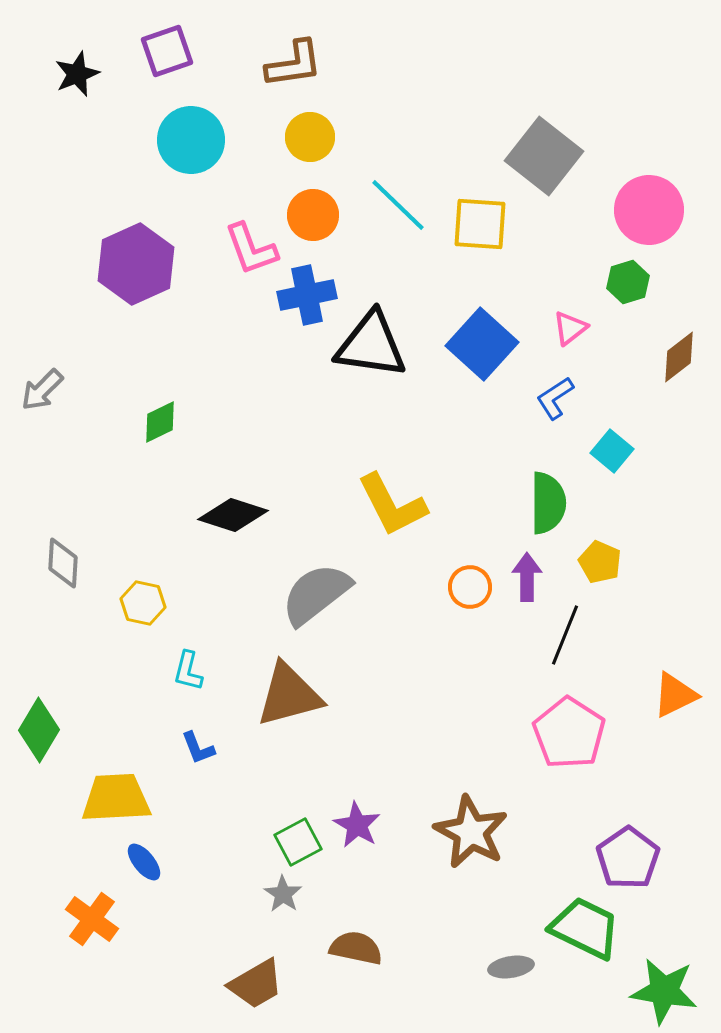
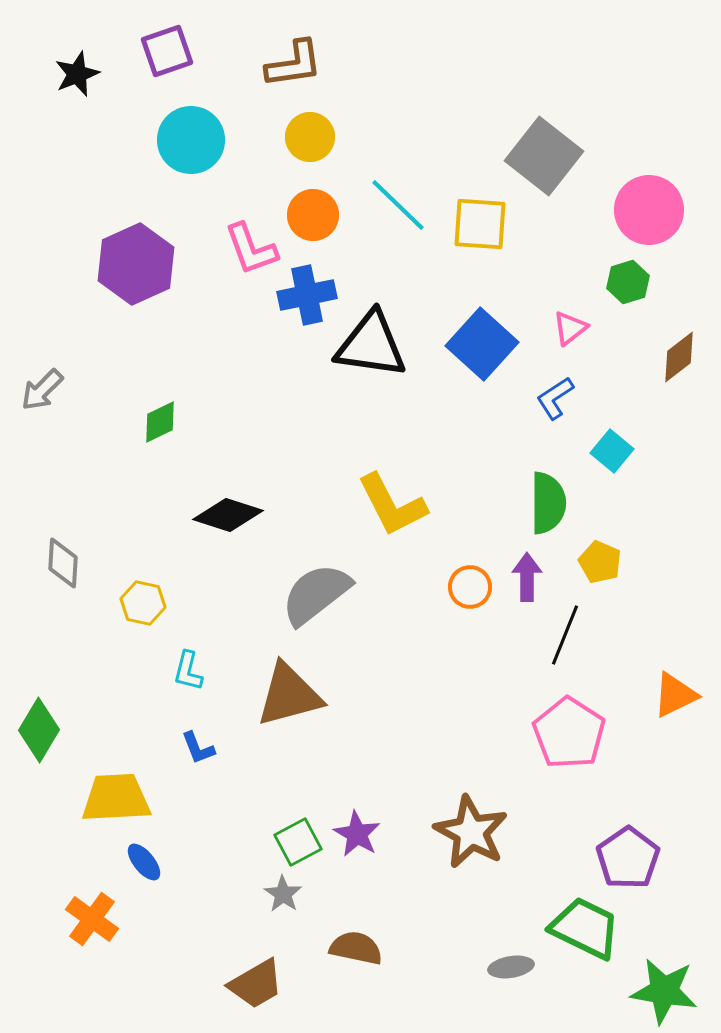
black diamond at (233, 515): moved 5 px left
purple star at (357, 825): moved 9 px down
